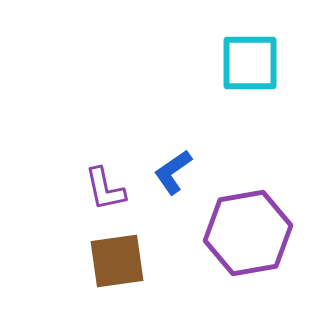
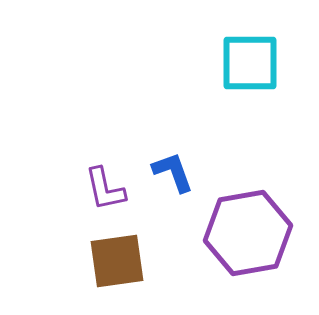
blue L-shape: rotated 105 degrees clockwise
